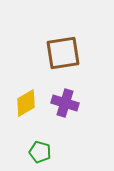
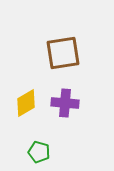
purple cross: rotated 12 degrees counterclockwise
green pentagon: moved 1 px left
